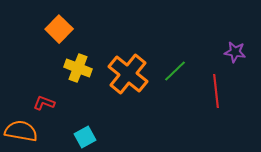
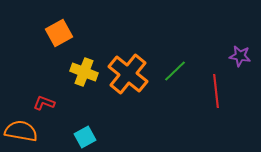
orange square: moved 4 px down; rotated 16 degrees clockwise
purple star: moved 5 px right, 4 px down
yellow cross: moved 6 px right, 4 px down
